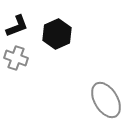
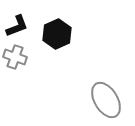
gray cross: moved 1 px left, 1 px up
